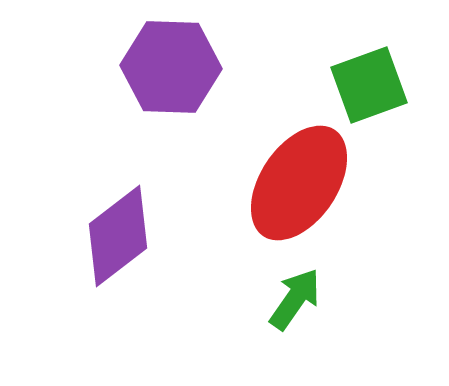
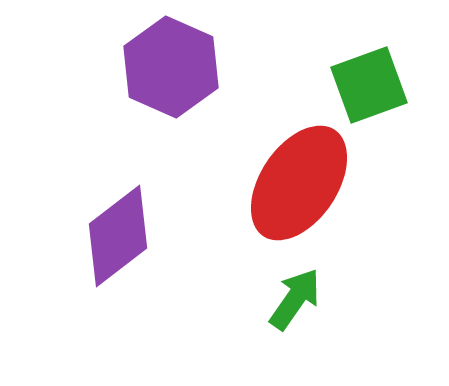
purple hexagon: rotated 22 degrees clockwise
